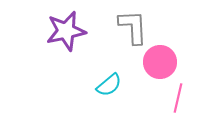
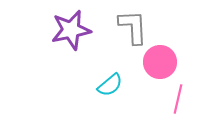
purple star: moved 5 px right, 1 px up
cyan semicircle: moved 1 px right
pink line: moved 1 px down
